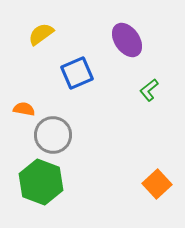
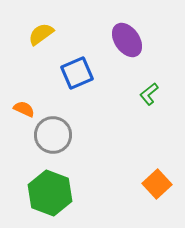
green L-shape: moved 4 px down
orange semicircle: rotated 15 degrees clockwise
green hexagon: moved 9 px right, 11 px down
